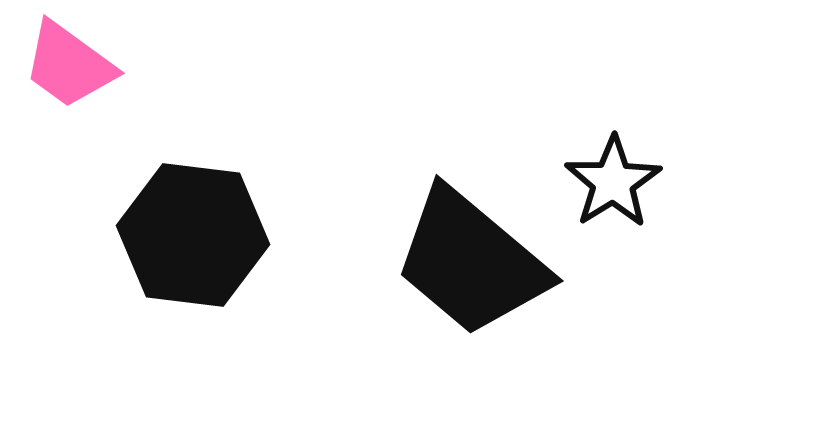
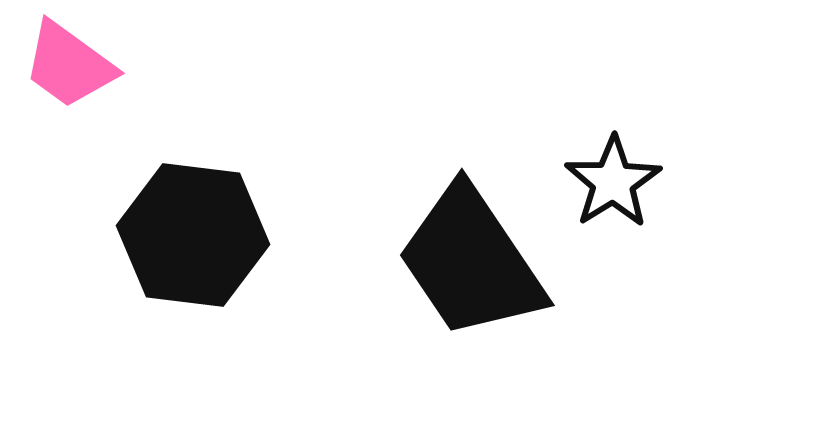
black trapezoid: rotated 16 degrees clockwise
